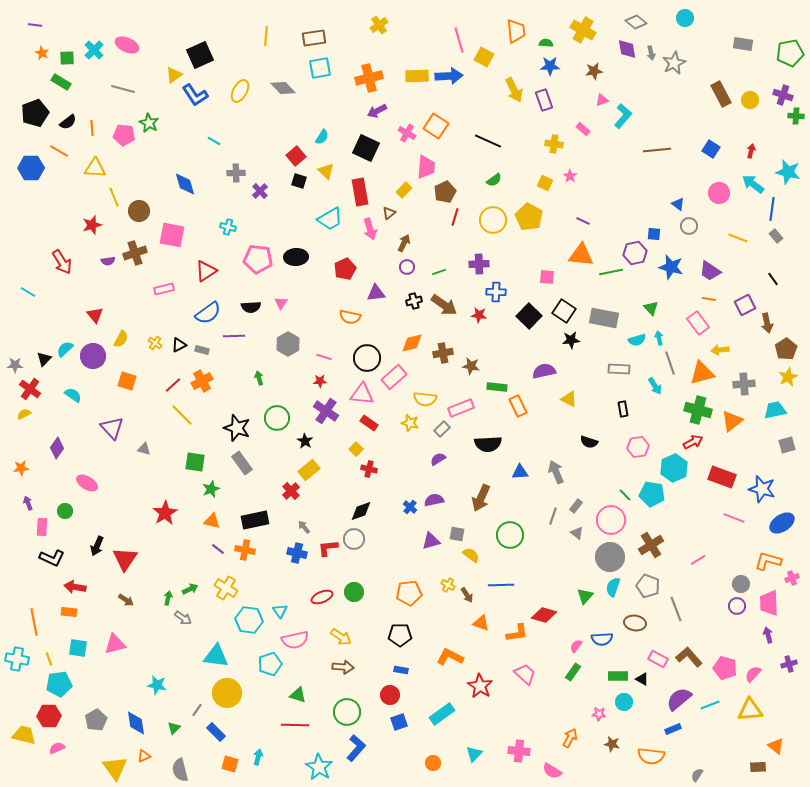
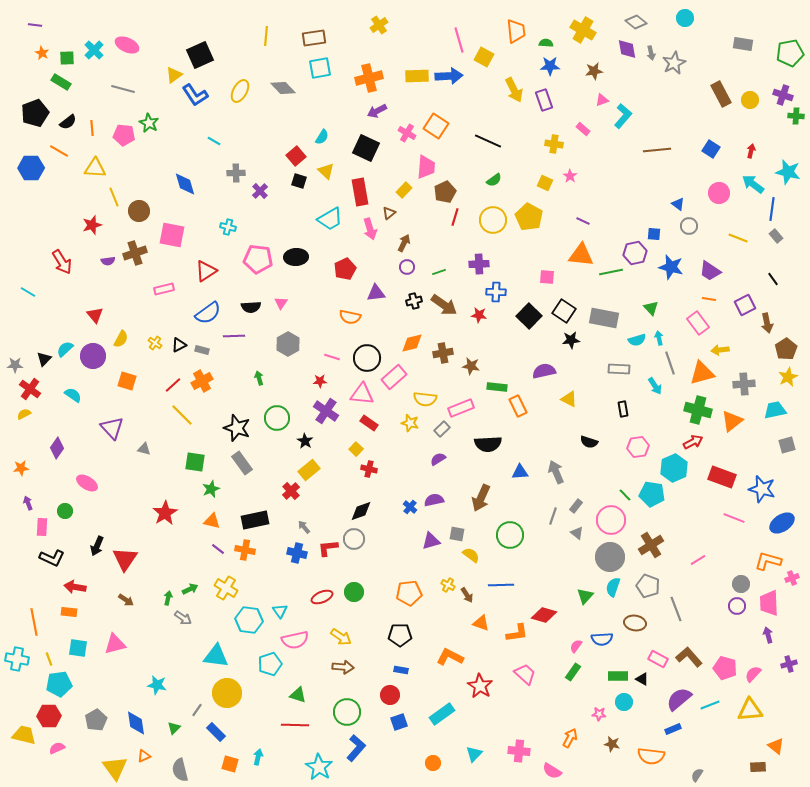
pink line at (324, 357): moved 8 px right
